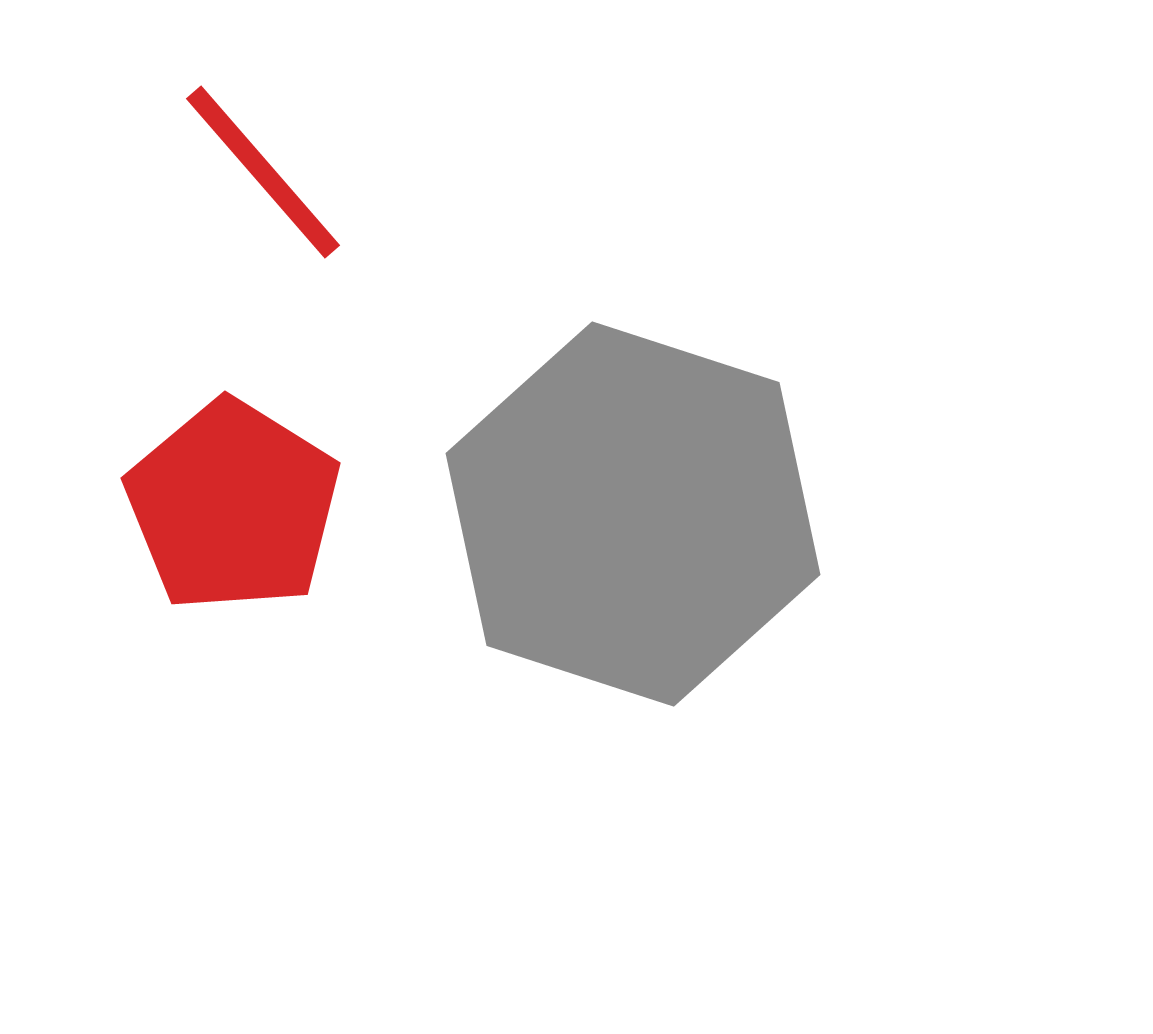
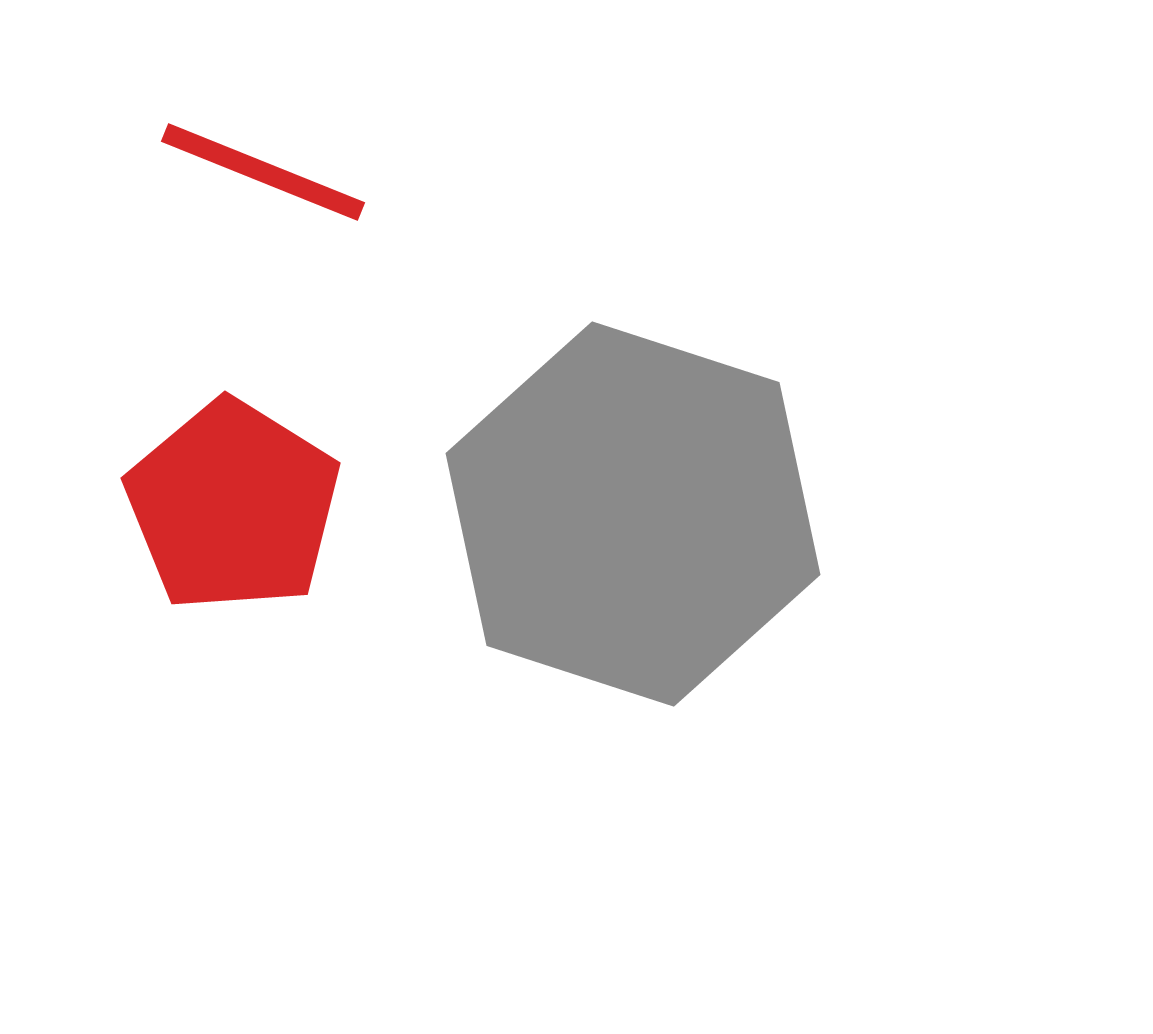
red line: rotated 27 degrees counterclockwise
